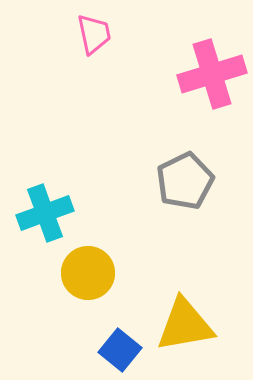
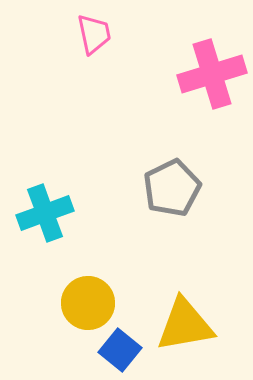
gray pentagon: moved 13 px left, 7 px down
yellow circle: moved 30 px down
